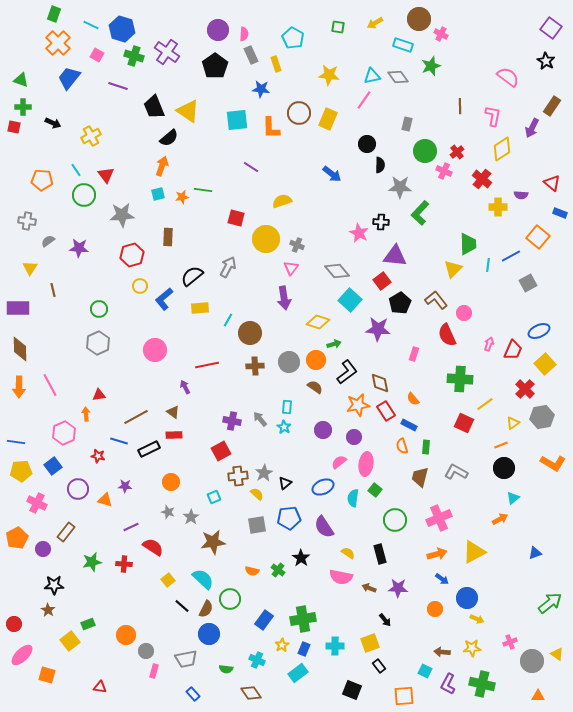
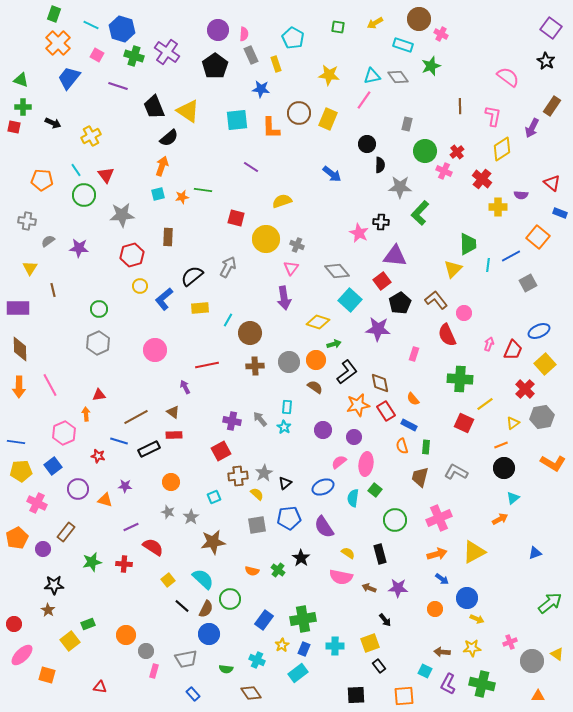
black square at (352, 690): moved 4 px right, 5 px down; rotated 24 degrees counterclockwise
